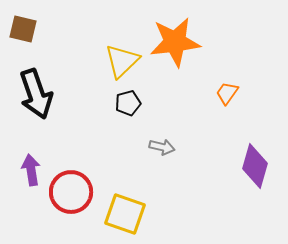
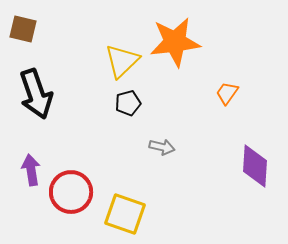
purple diamond: rotated 12 degrees counterclockwise
